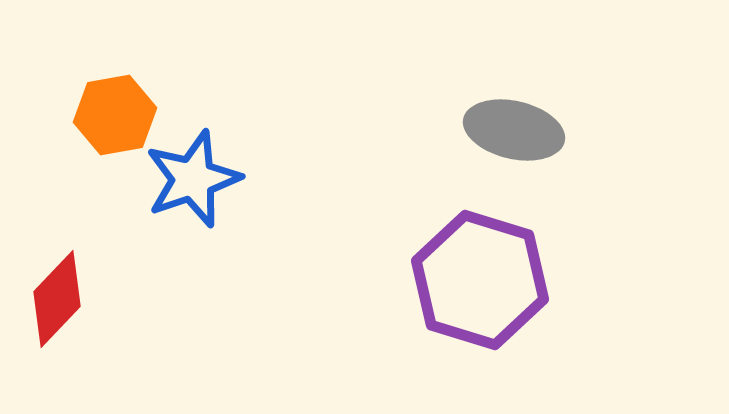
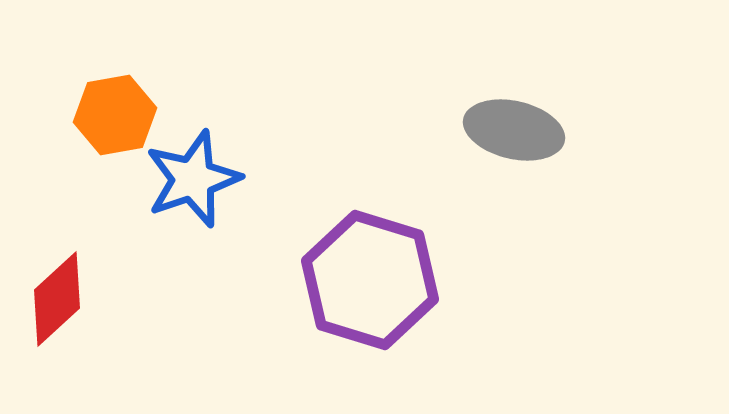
purple hexagon: moved 110 px left
red diamond: rotated 4 degrees clockwise
